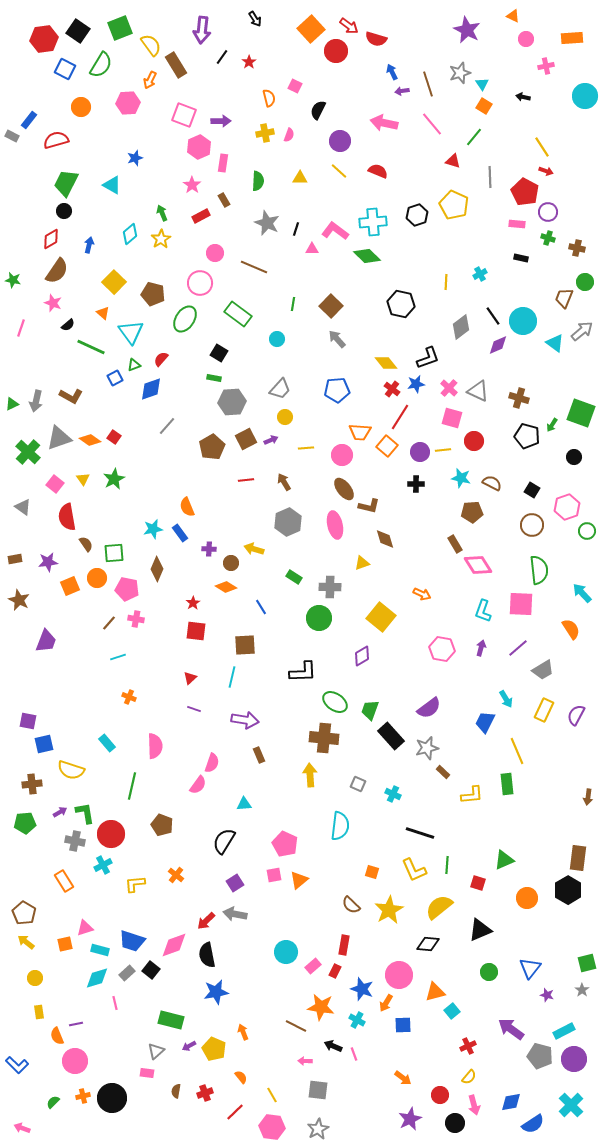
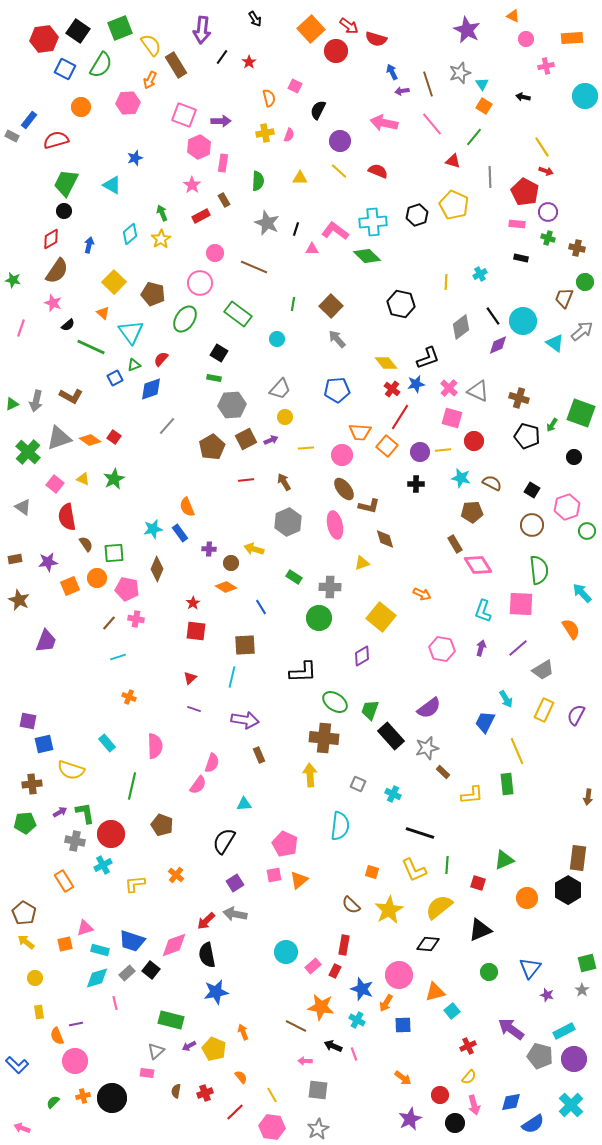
gray hexagon at (232, 402): moved 3 px down
yellow triangle at (83, 479): rotated 32 degrees counterclockwise
